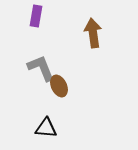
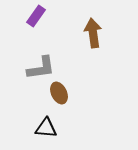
purple rectangle: rotated 25 degrees clockwise
gray L-shape: rotated 104 degrees clockwise
brown ellipse: moved 7 px down
